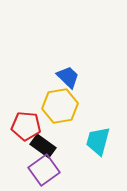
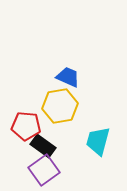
blue trapezoid: rotated 20 degrees counterclockwise
